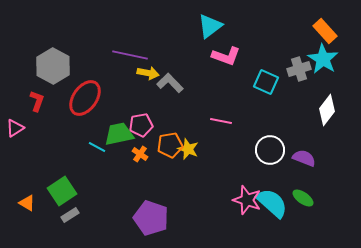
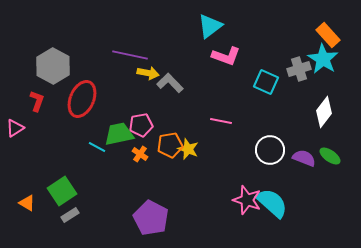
orange rectangle: moved 3 px right, 4 px down
red ellipse: moved 3 px left, 1 px down; rotated 12 degrees counterclockwise
white diamond: moved 3 px left, 2 px down
green ellipse: moved 27 px right, 42 px up
purple pentagon: rotated 8 degrees clockwise
